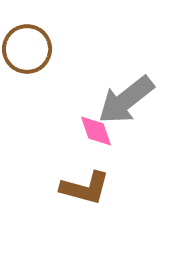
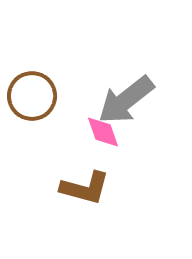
brown circle: moved 5 px right, 47 px down
pink diamond: moved 7 px right, 1 px down
